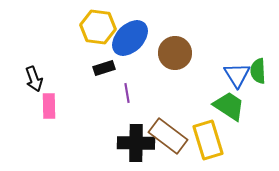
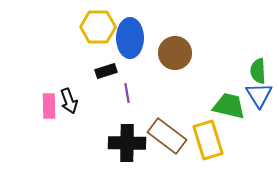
yellow hexagon: rotated 8 degrees counterclockwise
blue ellipse: rotated 45 degrees counterclockwise
black rectangle: moved 2 px right, 3 px down
blue triangle: moved 22 px right, 20 px down
black arrow: moved 35 px right, 22 px down
green trapezoid: rotated 20 degrees counterclockwise
brown rectangle: moved 1 px left
black cross: moved 9 px left
